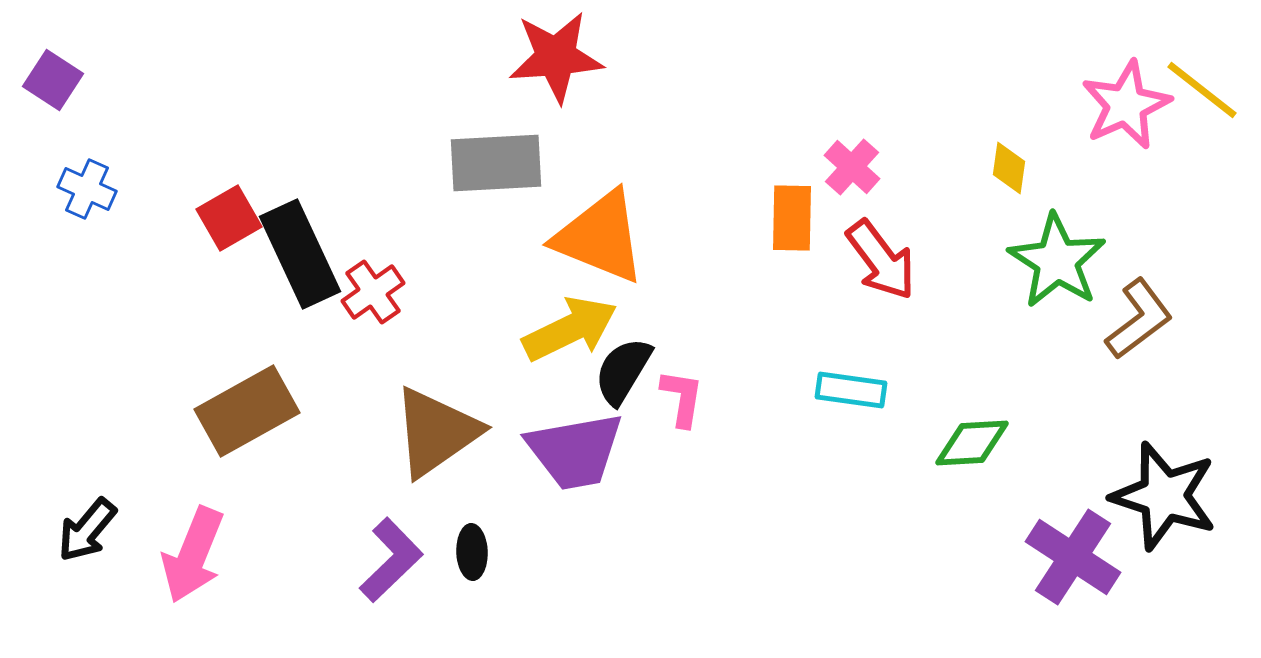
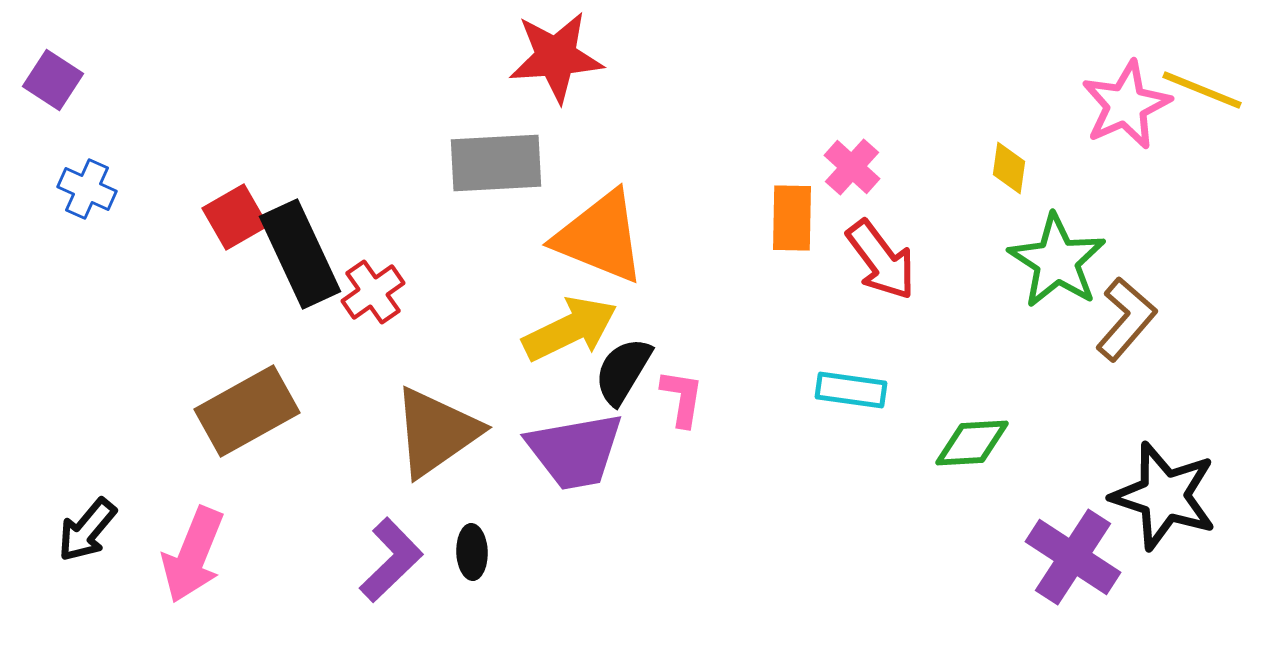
yellow line: rotated 16 degrees counterclockwise
red square: moved 6 px right, 1 px up
brown L-shape: moved 13 px left; rotated 12 degrees counterclockwise
